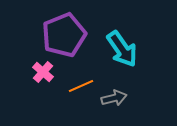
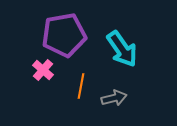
purple pentagon: rotated 12 degrees clockwise
pink cross: moved 2 px up
orange line: rotated 55 degrees counterclockwise
